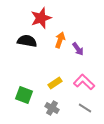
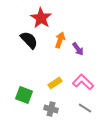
red star: rotated 20 degrees counterclockwise
black semicircle: moved 2 px right, 1 px up; rotated 36 degrees clockwise
pink L-shape: moved 1 px left
gray cross: moved 1 px left, 1 px down; rotated 16 degrees counterclockwise
